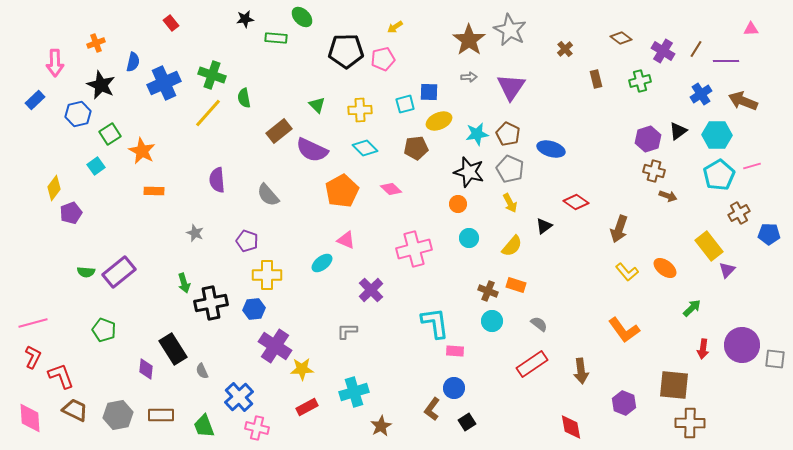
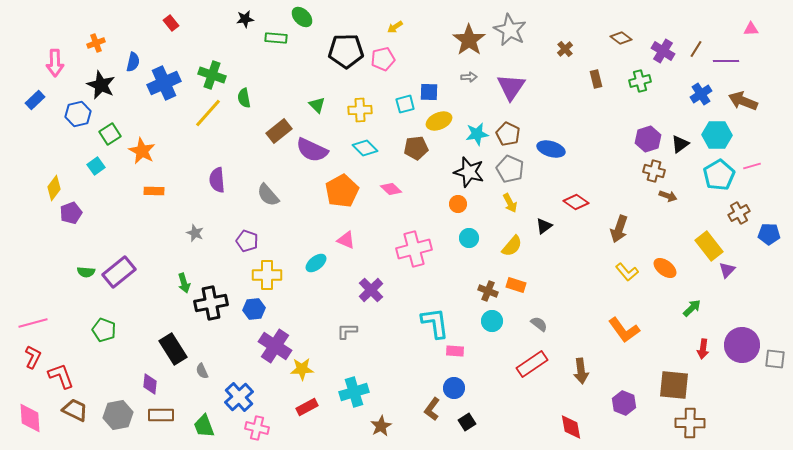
black triangle at (678, 131): moved 2 px right, 13 px down
cyan ellipse at (322, 263): moved 6 px left
purple diamond at (146, 369): moved 4 px right, 15 px down
